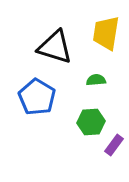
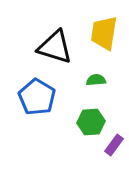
yellow trapezoid: moved 2 px left
